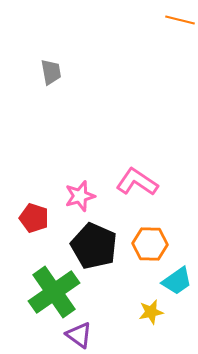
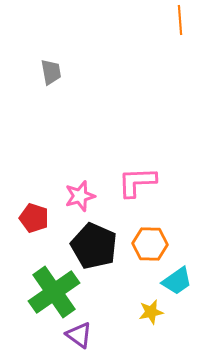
orange line: rotated 72 degrees clockwise
pink L-shape: rotated 36 degrees counterclockwise
